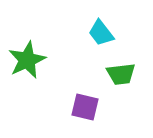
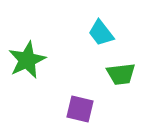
purple square: moved 5 px left, 2 px down
